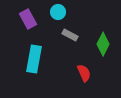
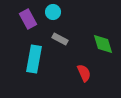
cyan circle: moved 5 px left
gray rectangle: moved 10 px left, 4 px down
green diamond: rotated 45 degrees counterclockwise
